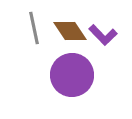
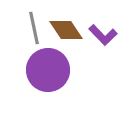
brown diamond: moved 4 px left, 1 px up
purple circle: moved 24 px left, 5 px up
